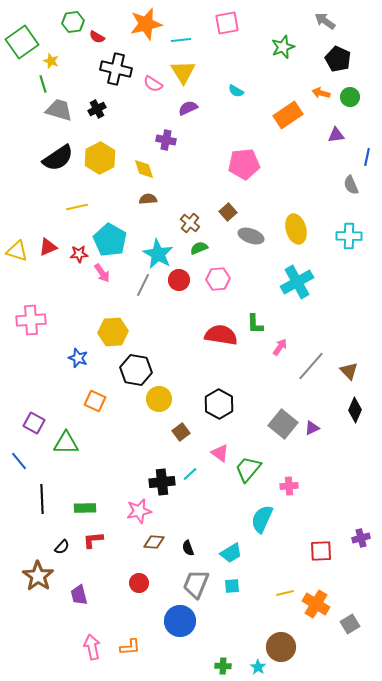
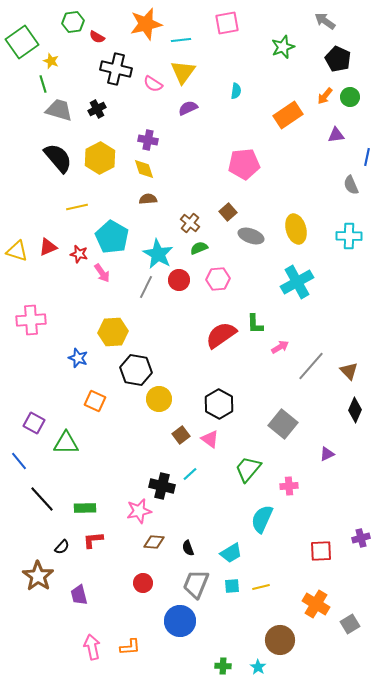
yellow triangle at (183, 72): rotated 8 degrees clockwise
cyan semicircle at (236, 91): rotated 112 degrees counterclockwise
orange arrow at (321, 93): moved 4 px right, 3 px down; rotated 66 degrees counterclockwise
purple cross at (166, 140): moved 18 px left
black semicircle at (58, 158): rotated 96 degrees counterclockwise
cyan pentagon at (110, 240): moved 2 px right, 3 px up
red star at (79, 254): rotated 18 degrees clockwise
gray line at (143, 285): moved 3 px right, 2 px down
red semicircle at (221, 335): rotated 44 degrees counterclockwise
pink arrow at (280, 347): rotated 24 degrees clockwise
purple triangle at (312, 428): moved 15 px right, 26 px down
brown square at (181, 432): moved 3 px down
pink triangle at (220, 453): moved 10 px left, 14 px up
black cross at (162, 482): moved 4 px down; rotated 20 degrees clockwise
black line at (42, 499): rotated 40 degrees counterclockwise
red circle at (139, 583): moved 4 px right
yellow line at (285, 593): moved 24 px left, 6 px up
brown circle at (281, 647): moved 1 px left, 7 px up
